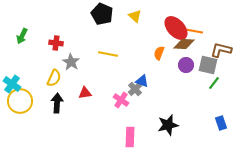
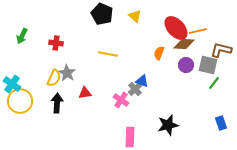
orange line: moved 4 px right; rotated 24 degrees counterclockwise
gray star: moved 4 px left, 11 px down
